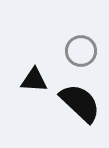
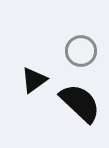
black triangle: rotated 40 degrees counterclockwise
